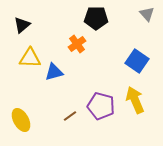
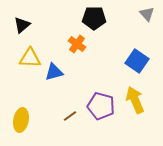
black pentagon: moved 2 px left
orange cross: rotated 18 degrees counterclockwise
yellow ellipse: rotated 40 degrees clockwise
